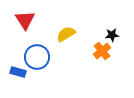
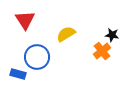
black star: rotated 16 degrees clockwise
blue rectangle: moved 2 px down
